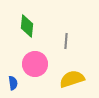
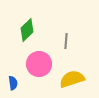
green diamond: moved 4 px down; rotated 40 degrees clockwise
pink circle: moved 4 px right
